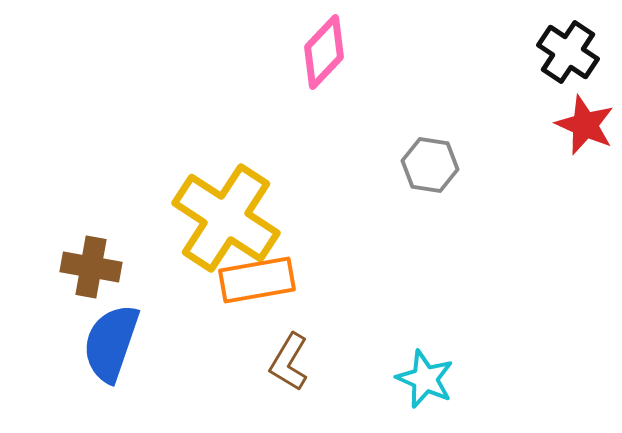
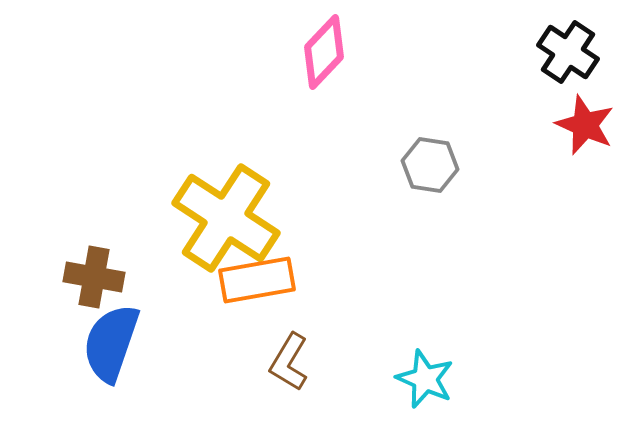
brown cross: moved 3 px right, 10 px down
